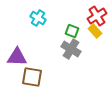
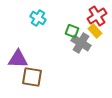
gray cross: moved 10 px right, 6 px up
purple triangle: moved 1 px right, 2 px down
